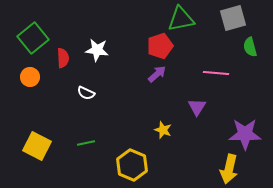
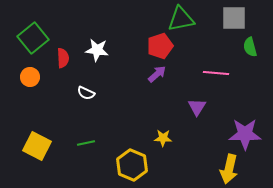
gray square: moved 1 px right; rotated 16 degrees clockwise
yellow star: moved 8 px down; rotated 18 degrees counterclockwise
